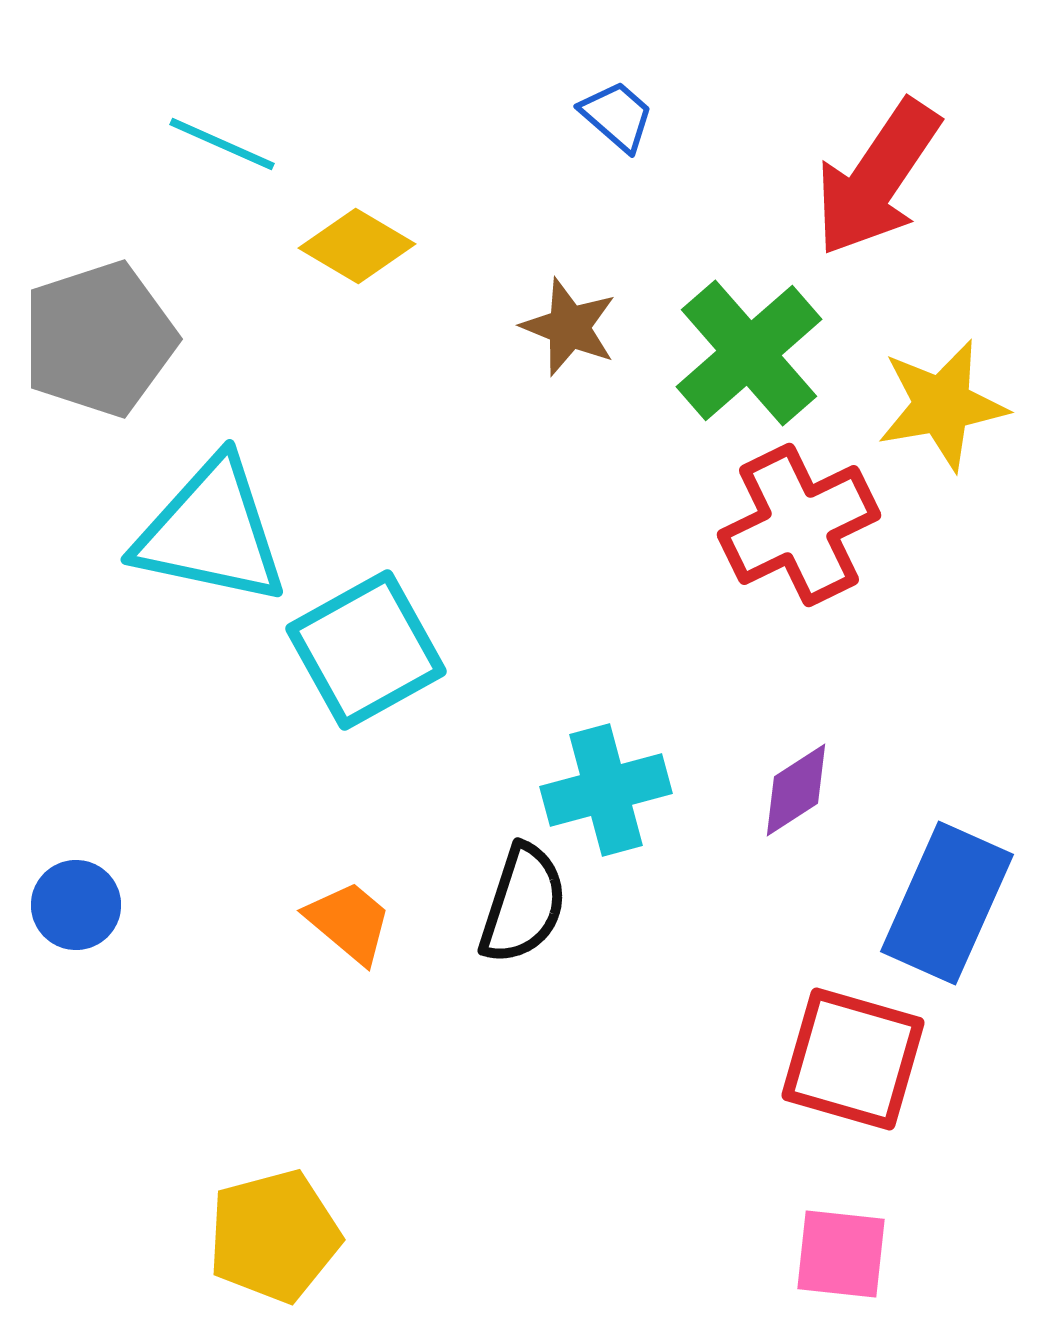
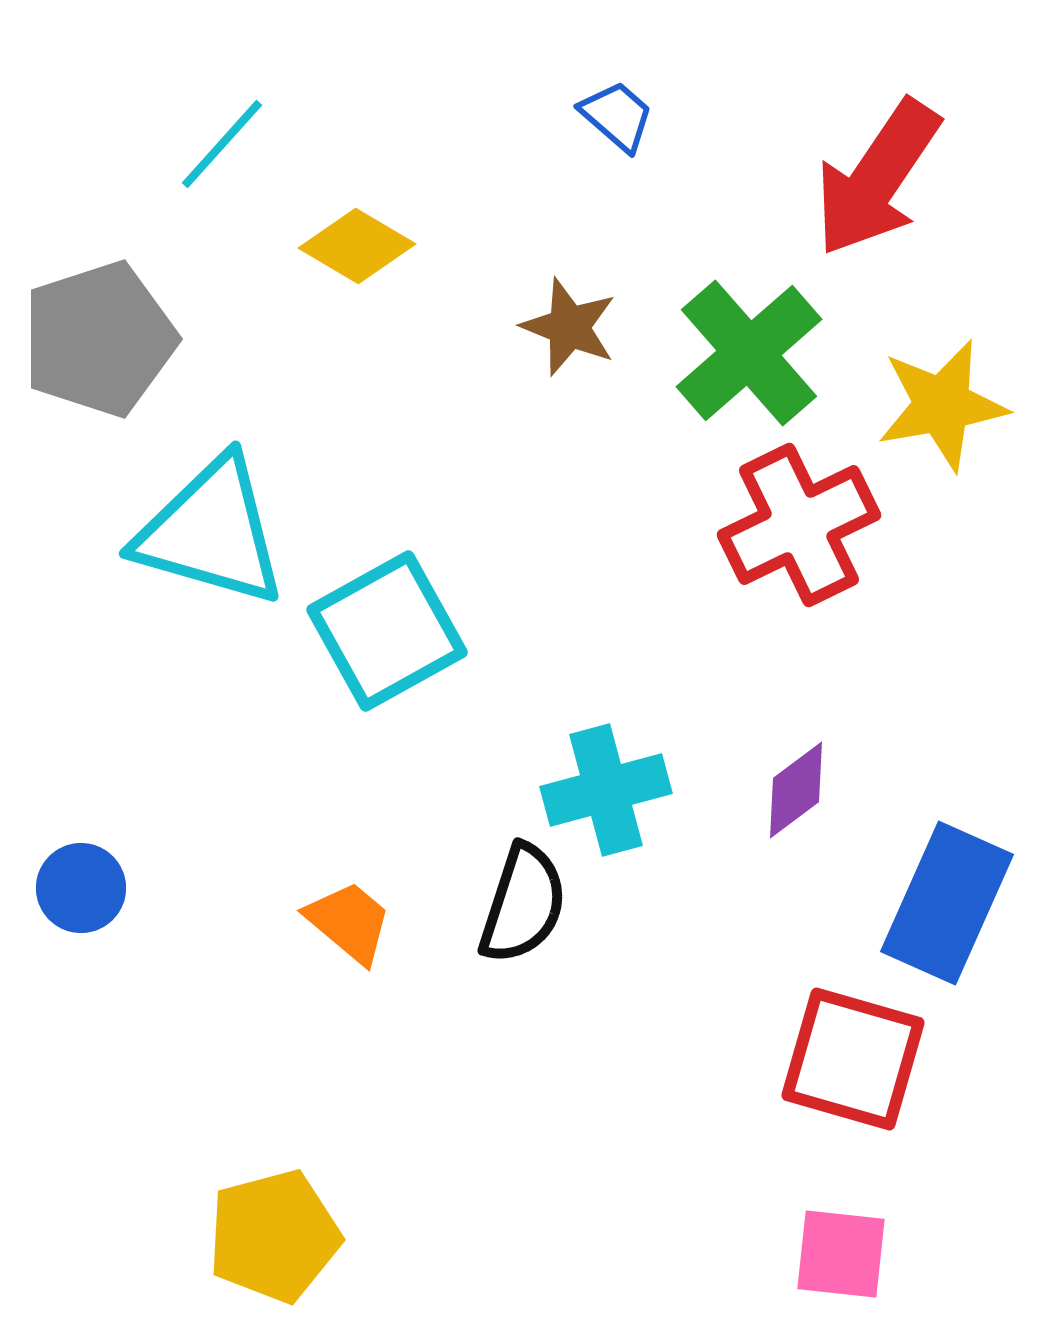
cyan line: rotated 72 degrees counterclockwise
cyan triangle: rotated 4 degrees clockwise
cyan square: moved 21 px right, 19 px up
purple diamond: rotated 4 degrees counterclockwise
blue circle: moved 5 px right, 17 px up
